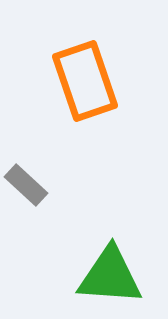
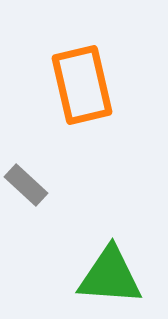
orange rectangle: moved 3 px left, 4 px down; rotated 6 degrees clockwise
